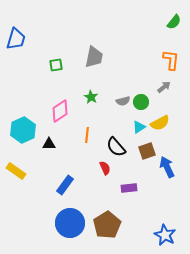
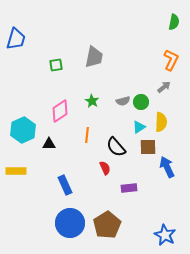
green semicircle: rotated 28 degrees counterclockwise
orange L-shape: rotated 20 degrees clockwise
green star: moved 1 px right, 4 px down
yellow semicircle: moved 1 px right, 1 px up; rotated 60 degrees counterclockwise
brown square: moved 1 px right, 4 px up; rotated 18 degrees clockwise
yellow rectangle: rotated 36 degrees counterclockwise
blue rectangle: rotated 60 degrees counterclockwise
